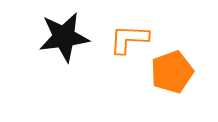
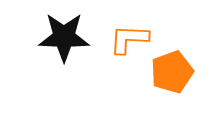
black star: rotated 9 degrees clockwise
